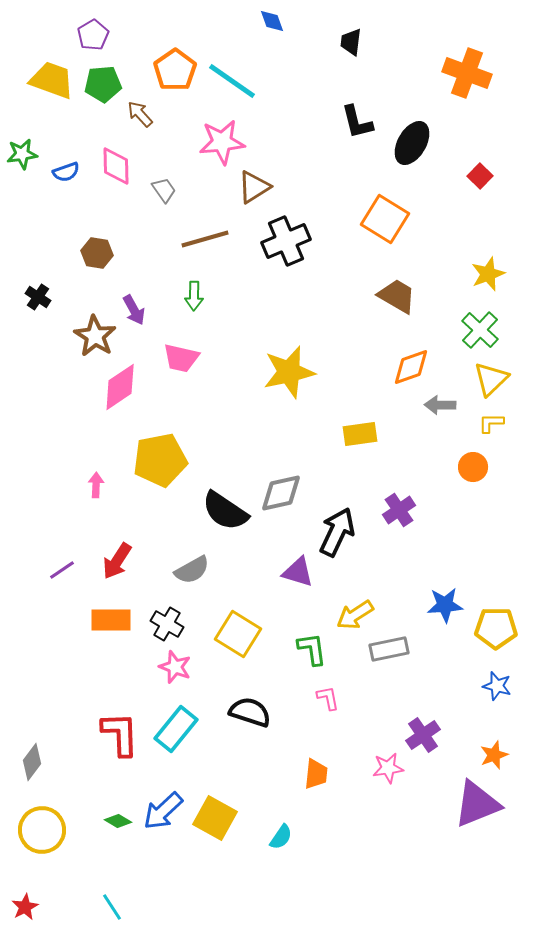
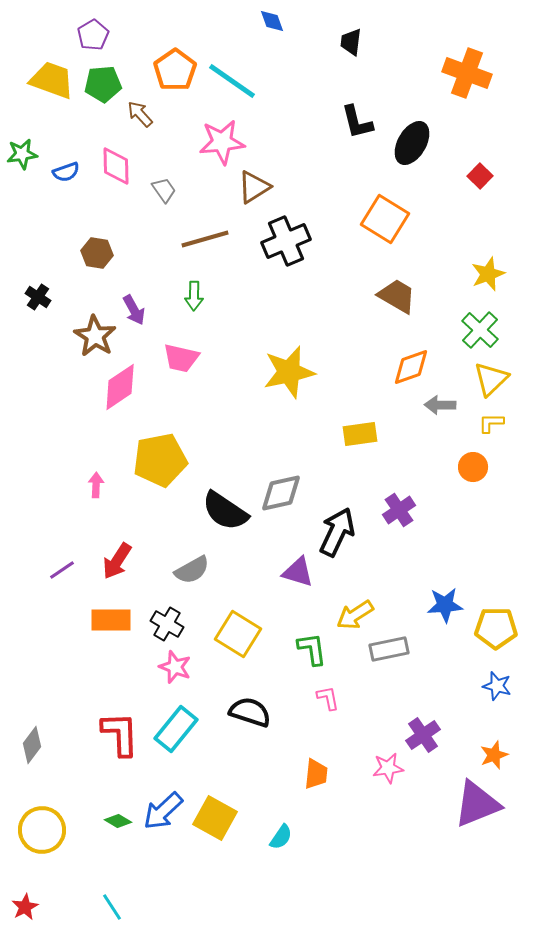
gray diamond at (32, 762): moved 17 px up
